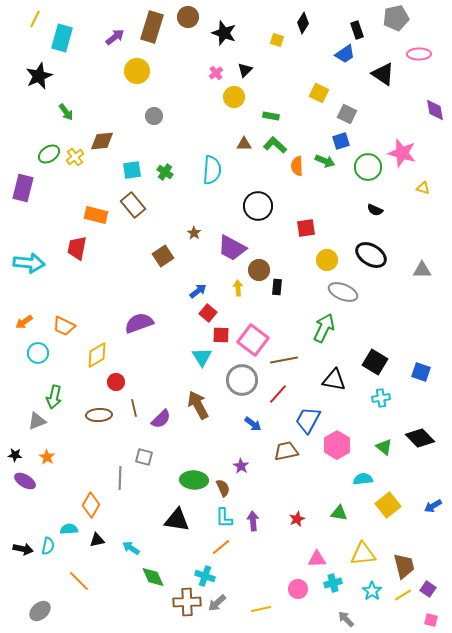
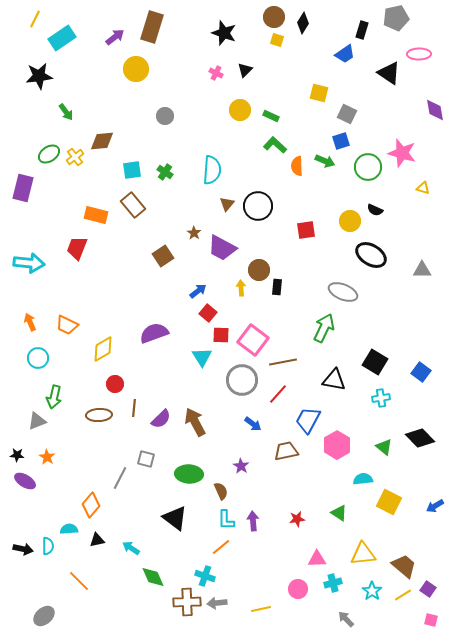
brown circle at (188, 17): moved 86 px right
black rectangle at (357, 30): moved 5 px right; rotated 36 degrees clockwise
cyan rectangle at (62, 38): rotated 40 degrees clockwise
yellow circle at (137, 71): moved 1 px left, 2 px up
pink cross at (216, 73): rotated 24 degrees counterclockwise
black triangle at (383, 74): moved 6 px right, 1 px up
black star at (39, 76): rotated 16 degrees clockwise
yellow square at (319, 93): rotated 12 degrees counterclockwise
yellow circle at (234, 97): moved 6 px right, 13 px down
gray circle at (154, 116): moved 11 px right
green rectangle at (271, 116): rotated 14 degrees clockwise
brown triangle at (244, 144): moved 17 px left, 60 px down; rotated 49 degrees counterclockwise
red square at (306, 228): moved 2 px down
red trapezoid at (77, 248): rotated 10 degrees clockwise
purple trapezoid at (232, 248): moved 10 px left
yellow circle at (327, 260): moved 23 px right, 39 px up
yellow arrow at (238, 288): moved 3 px right
orange arrow at (24, 322): moved 6 px right; rotated 102 degrees clockwise
purple semicircle at (139, 323): moved 15 px right, 10 px down
orange trapezoid at (64, 326): moved 3 px right, 1 px up
cyan circle at (38, 353): moved 5 px down
yellow diamond at (97, 355): moved 6 px right, 6 px up
brown line at (284, 360): moved 1 px left, 2 px down
blue square at (421, 372): rotated 18 degrees clockwise
red circle at (116, 382): moved 1 px left, 2 px down
brown arrow at (198, 405): moved 3 px left, 17 px down
brown line at (134, 408): rotated 18 degrees clockwise
black star at (15, 455): moved 2 px right
gray square at (144, 457): moved 2 px right, 2 px down
gray line at (120, 478): rotated 25 degrees clockwise
green ellipse at (194, 480): moved 5 px left, 6 px up
brown semicircle at (223, 488): moved 2 px left, 3 px down
orange diamond at (91, 505): rotated 10 degrees clockwise
yellow square at (388, 505): moved 1 px right, 3 px up; rotated 25 degrees counterclockwise
blue arrow at (433, 506): moved 2 px right
green triangle at (339, 513): rotated 24 degrees clockwise
cyan L-shape at (224, 518): moved 2 px right, 2 px down
red star at (297, 519): rotated 14 degrees clockwise
black triangle at (177, 520): moved 2 px left, 2 px up; rotated 28 degrees clockwise
cyan semicircle at (48, 546): rotated 12 degrees counterclockwise
brown trapezoid at (404, 566): rotated 36 degrees counterclockwise
gray arrow at (217, 603): rotated 36 degrees clockwise
gray ellipse at (40, 611): moved 4 px right, 5 px down
